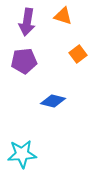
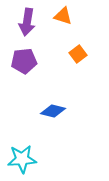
blue diamond: moved 10 px down
cyan star: moved 5 px down
